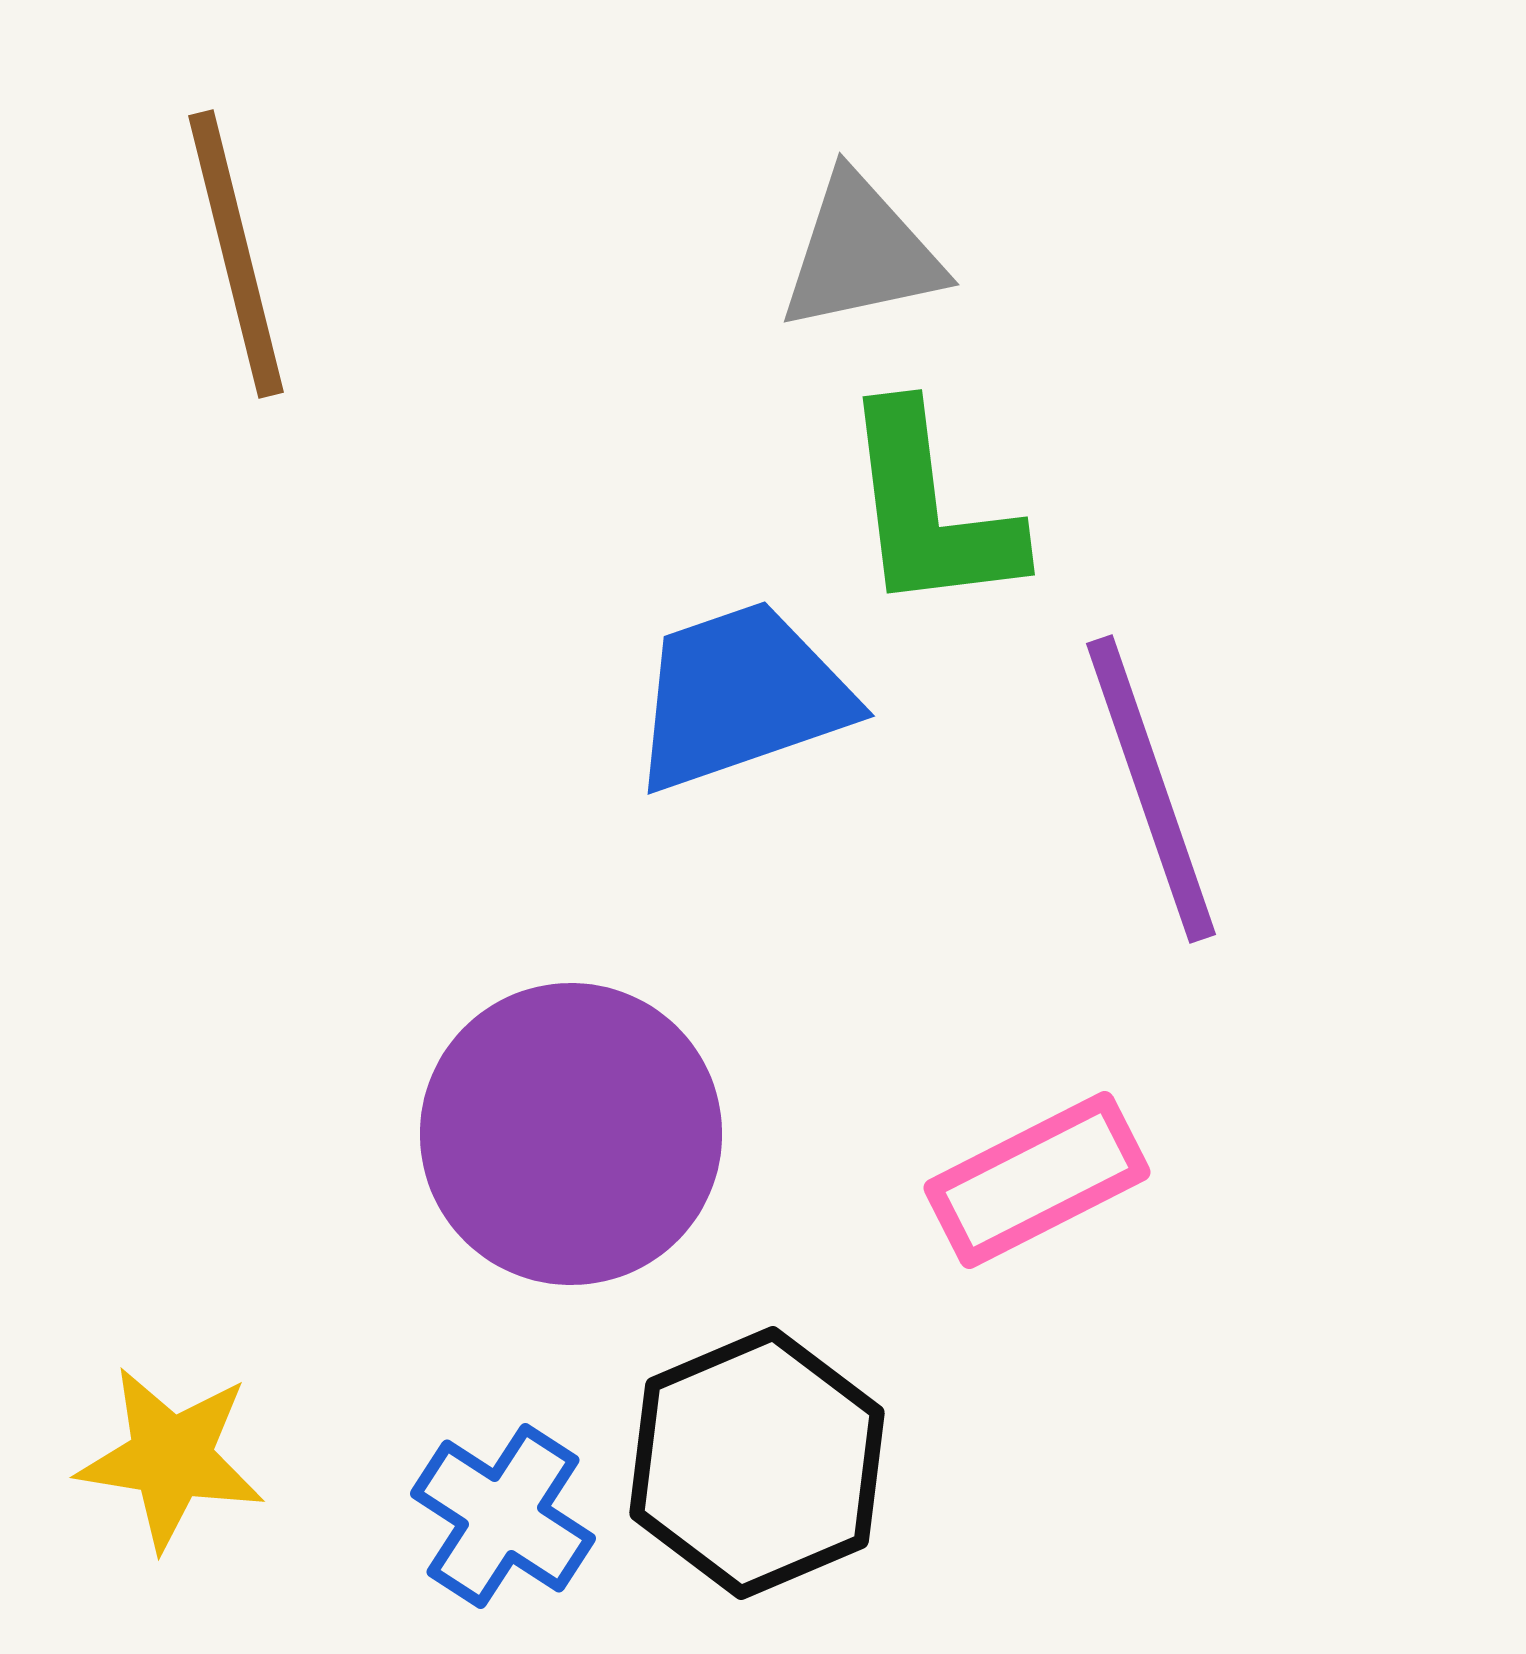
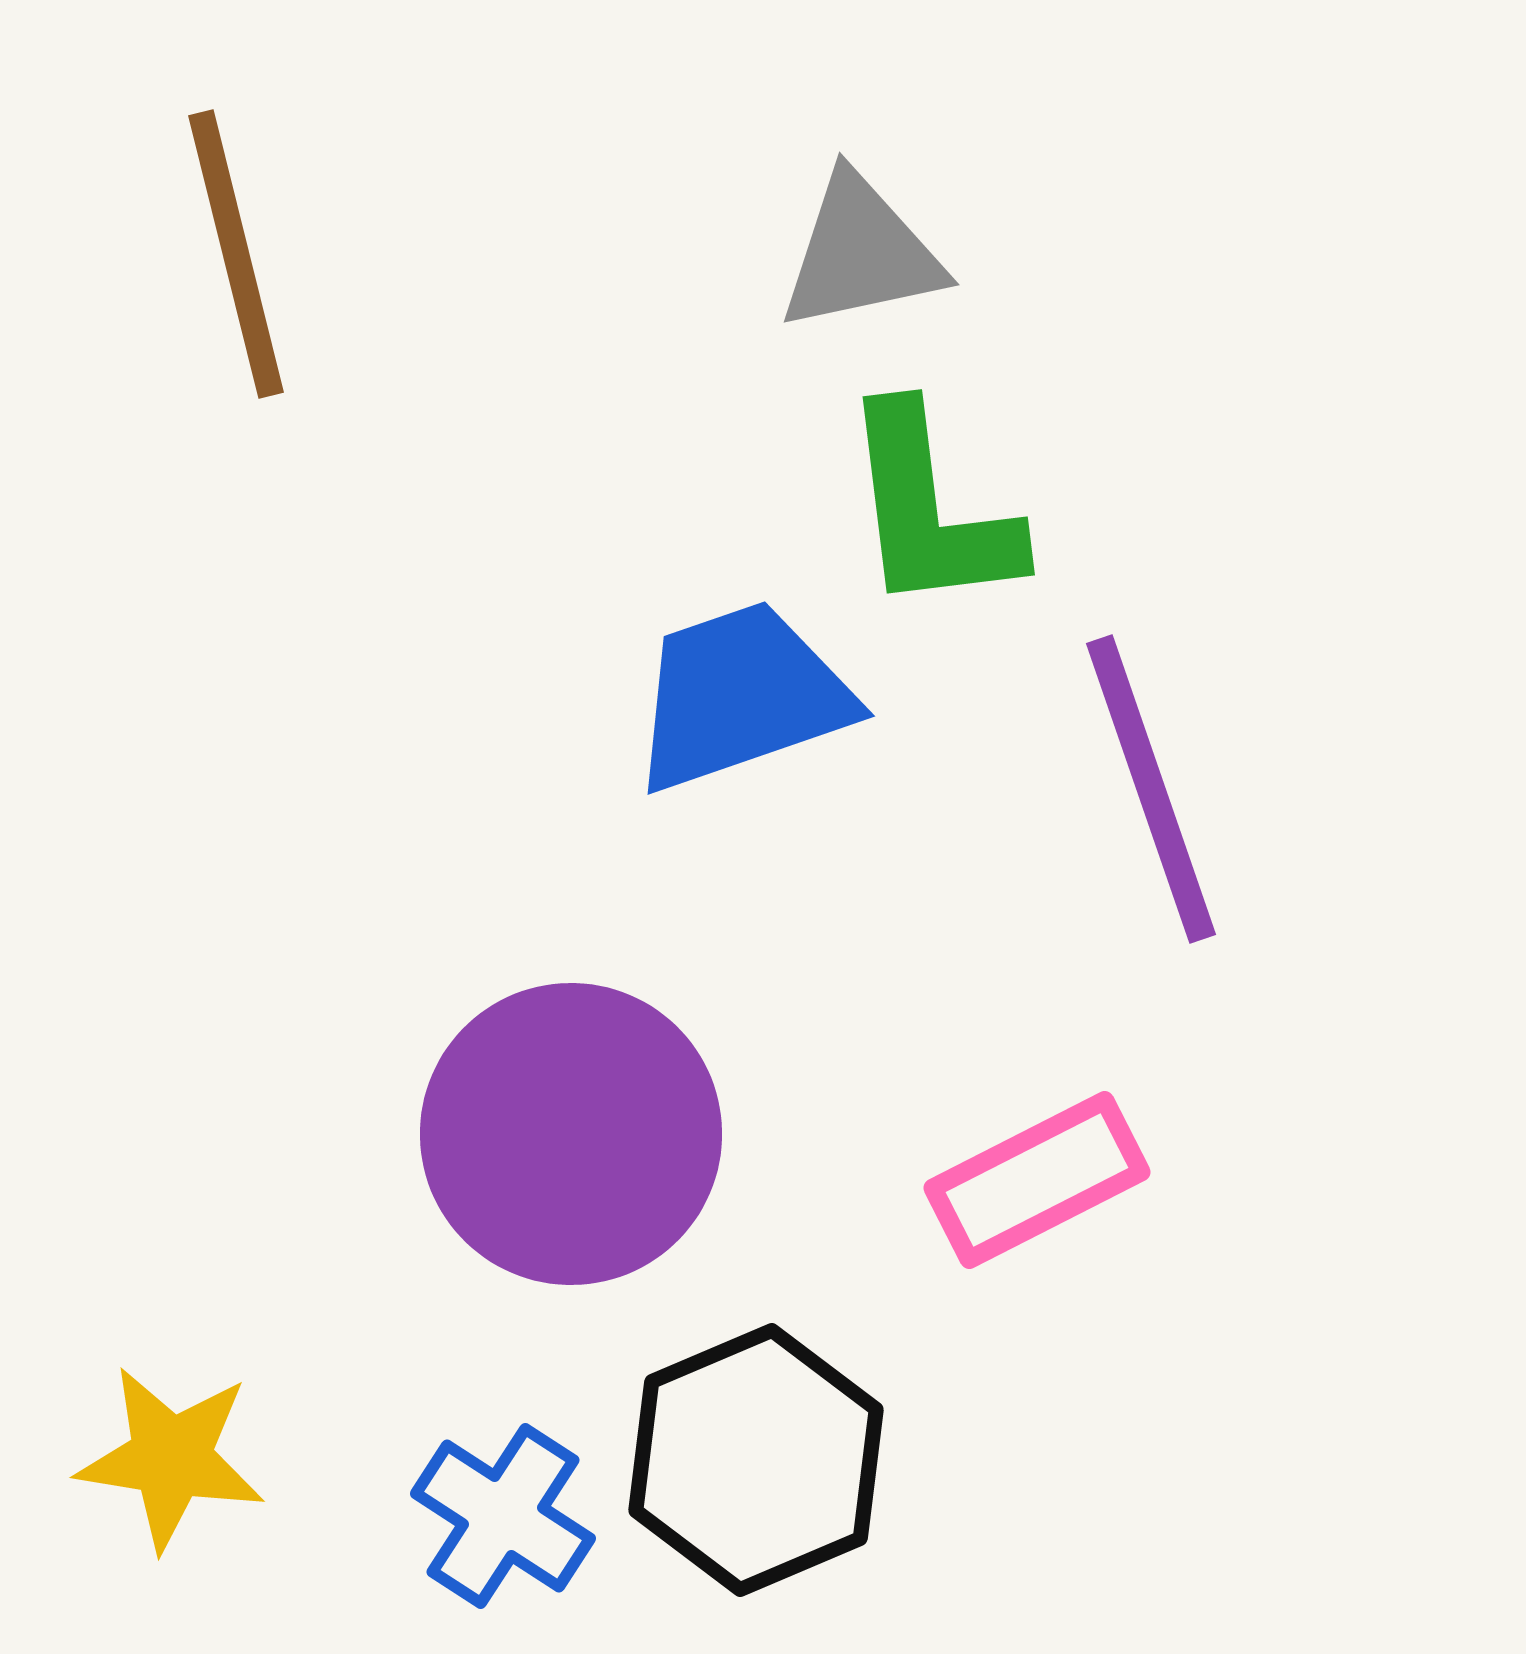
black hexagon: moved 1 px left, 3 px up
